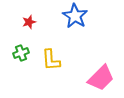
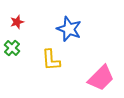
blue star: moved 6 px left, 13 px down; rotated 10 degrees counterclockwise
red star: moved 12 px left
green cross: moved 9 px left, 5 px up; rotated 28 degrees counterclockwise
